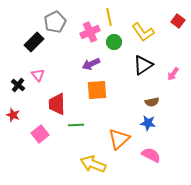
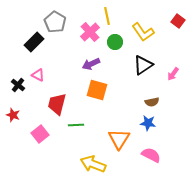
yellow line: moved 2 px left, 1 px up
gray pentagon: rotated 15 degrees counterclockwise
pink cross: rotated 18 degrees counterclockwise
green circle: moved 1 px right
pink triangle: rotated 24 degrees counterclockwise
orange square: rotated 20 degrees clockwise
red trapezoid: rotated 15 degrees clockwise
orange triangle: rotated 15 degrees counterclockwise
